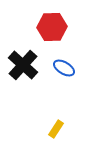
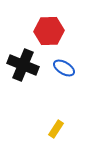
red hexagon: moved 3 px left, 4 px down
black cross: rotated 20 degrees counterclockwise
